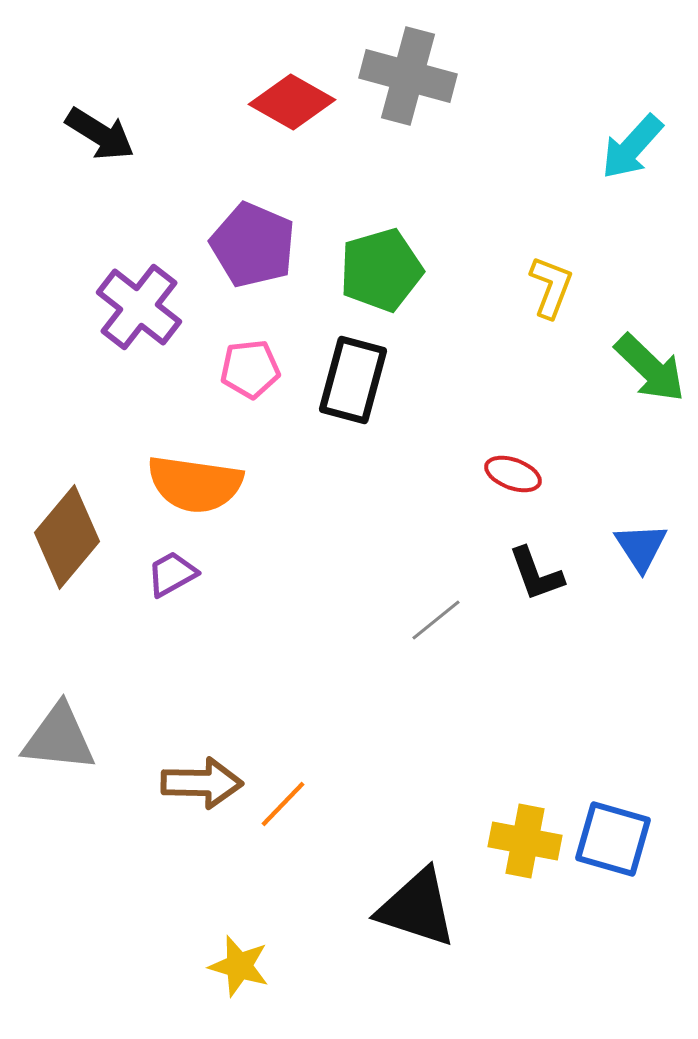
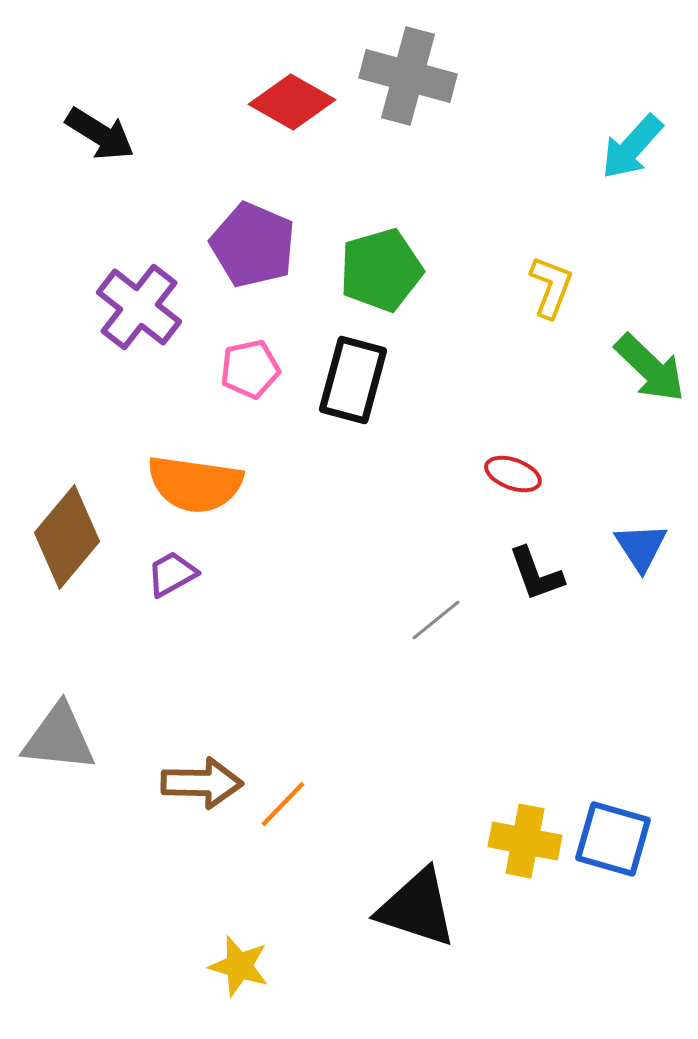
pink pentagon: rotated 6 degrees counterclockwise
